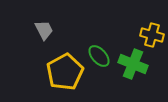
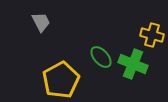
gray trapezoid: moved 3 px left, 8 px up
green ellipse: moved 2 px right, 1 px down
yellow pentagon: moved 4 px left, 8 px down
